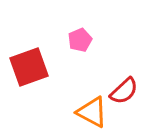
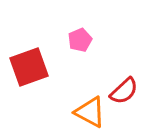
orange triangle: moved 2 px left
